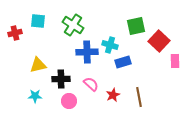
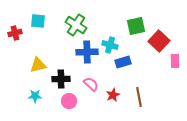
green cross: moved 3 px right
